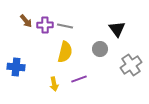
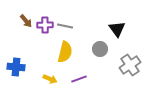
gray cross: moved 1 px left
yellow arrow: moved 4 px left, 5 px up; rotated 56 degrees counterclockwise
